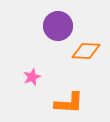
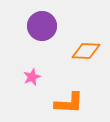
purple circle: moved 16 px left
